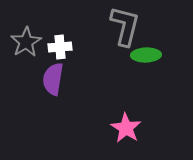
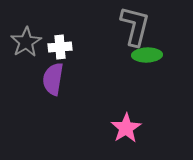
gray L-shape: moved 10 px right
green ellipse: moved 1 px right
pink star: rotated 8 degrees clockwise
